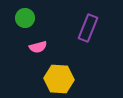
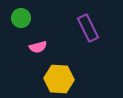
green circle: moved 4 px left
purple rectangle: rotated 48 degrees counterclockwise
